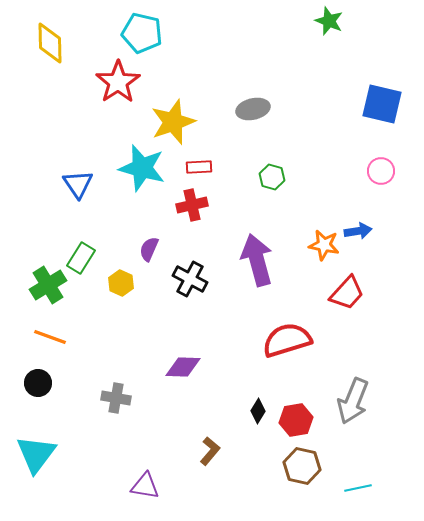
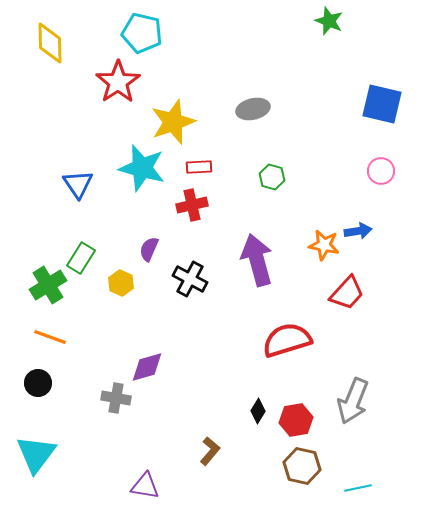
purple diamond: moved 36 px left; rotated 18 degrees counterclockwise
